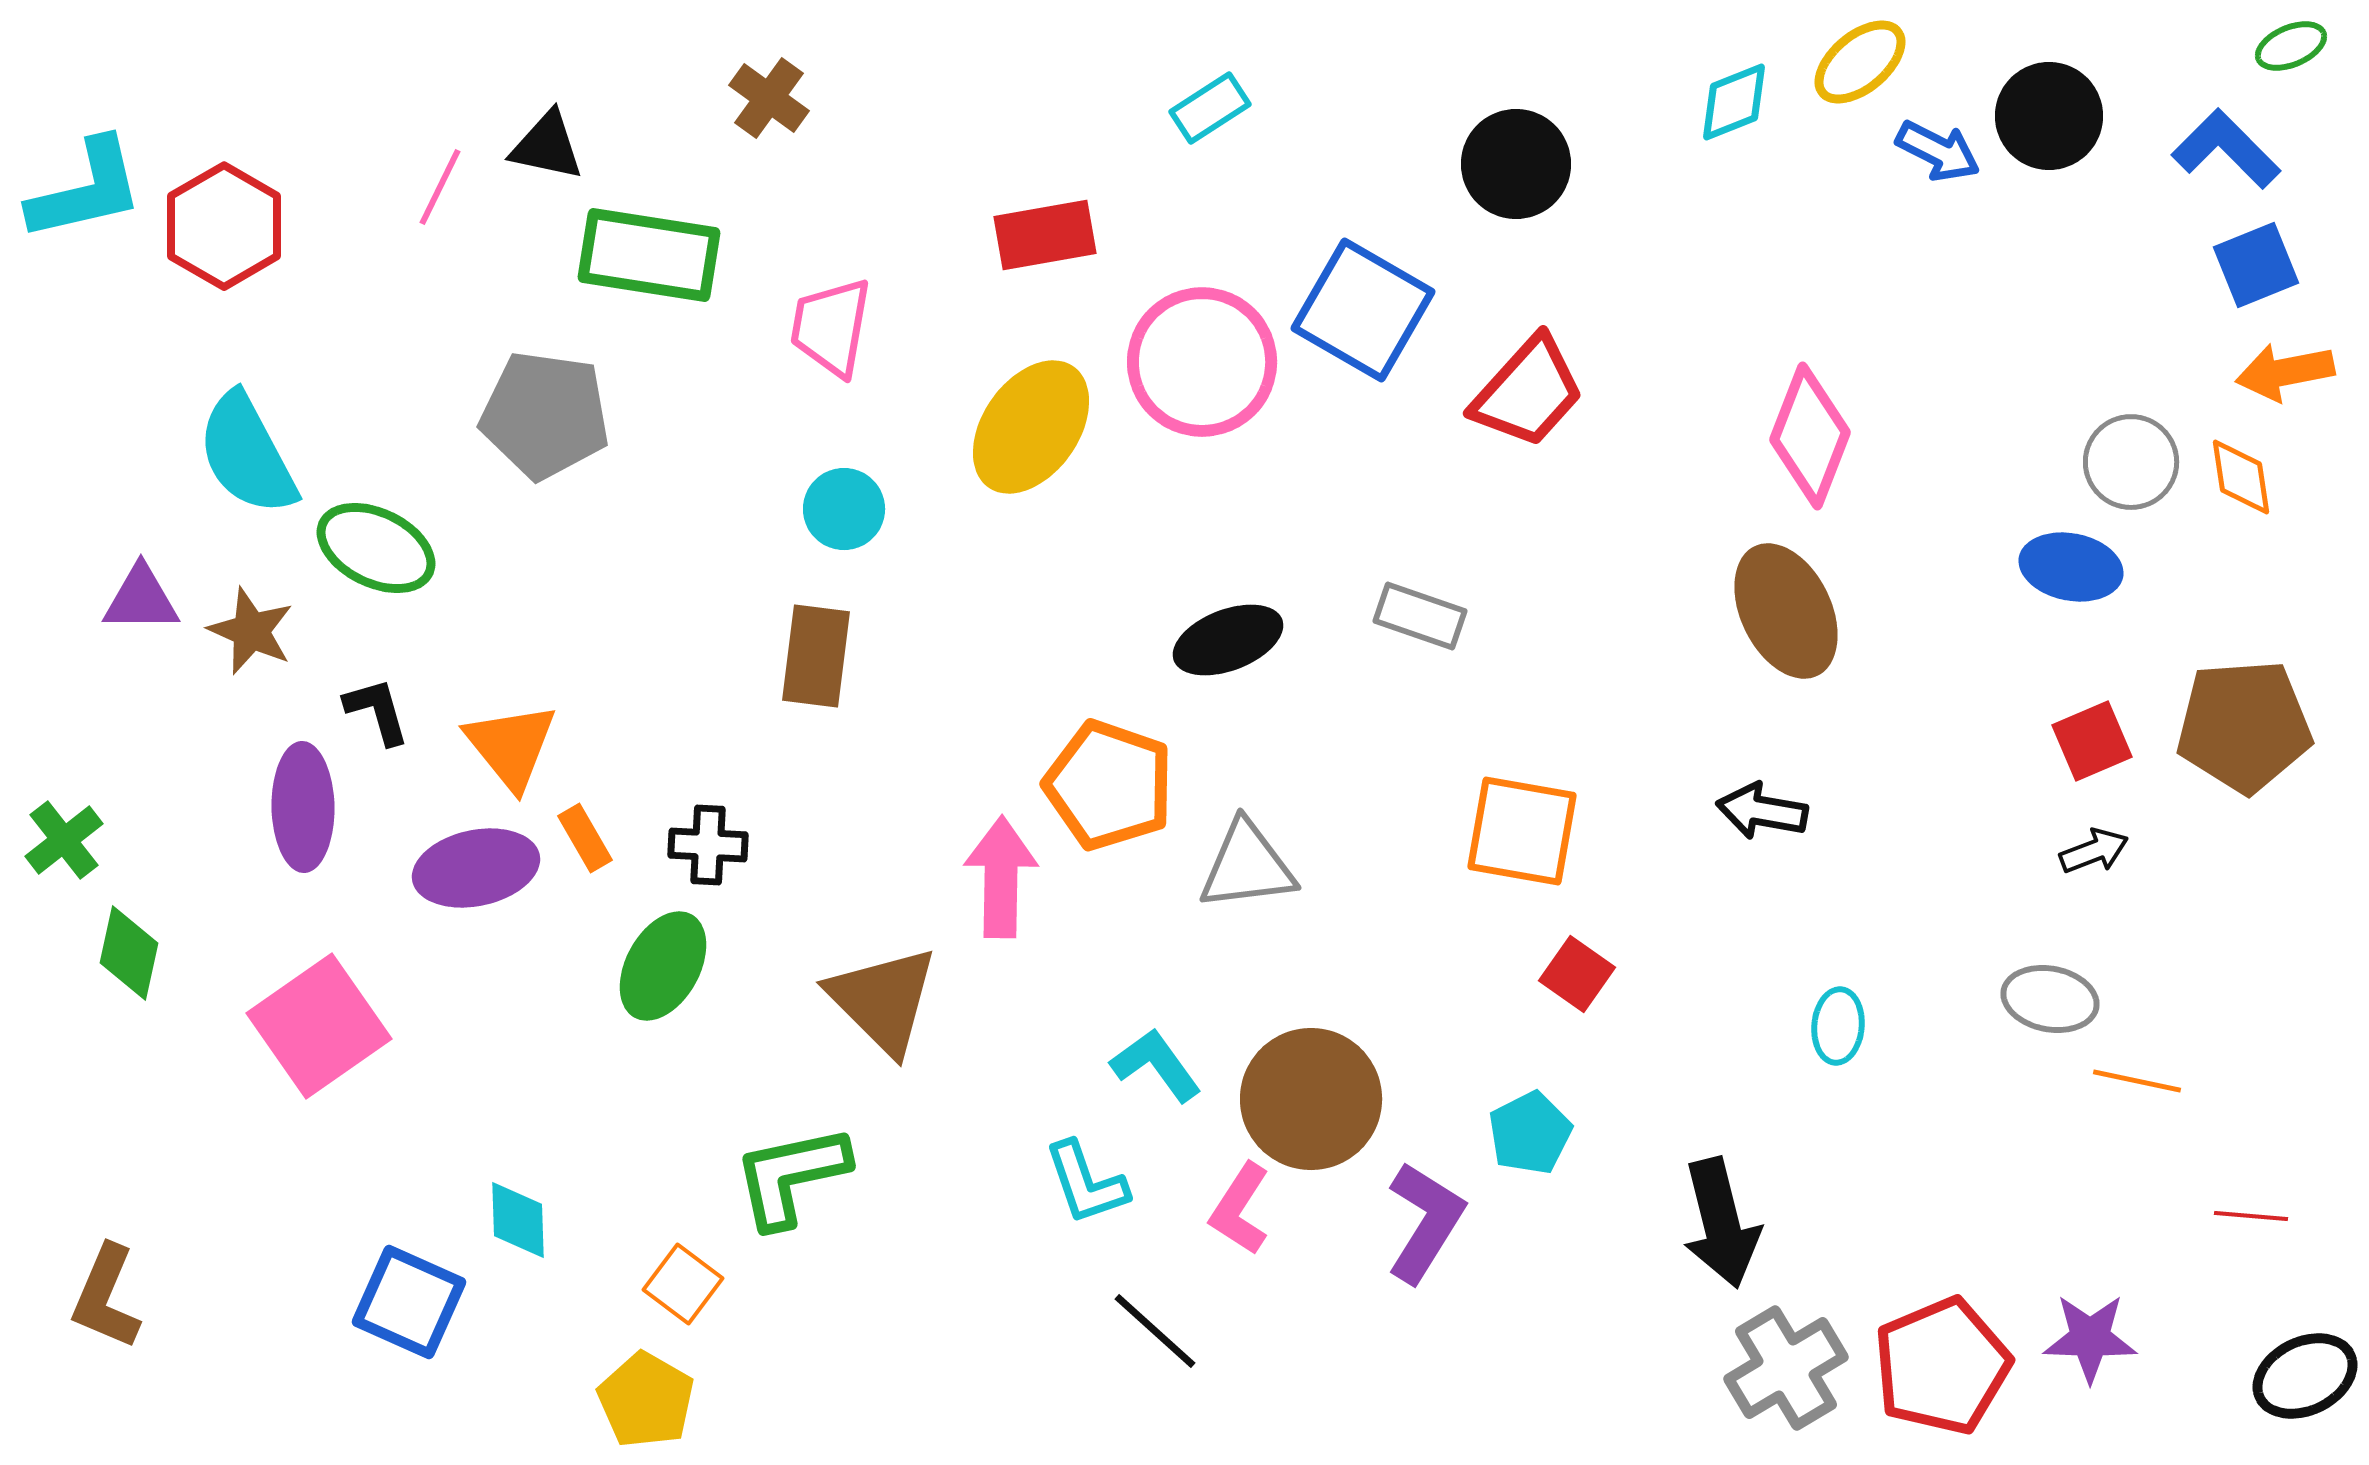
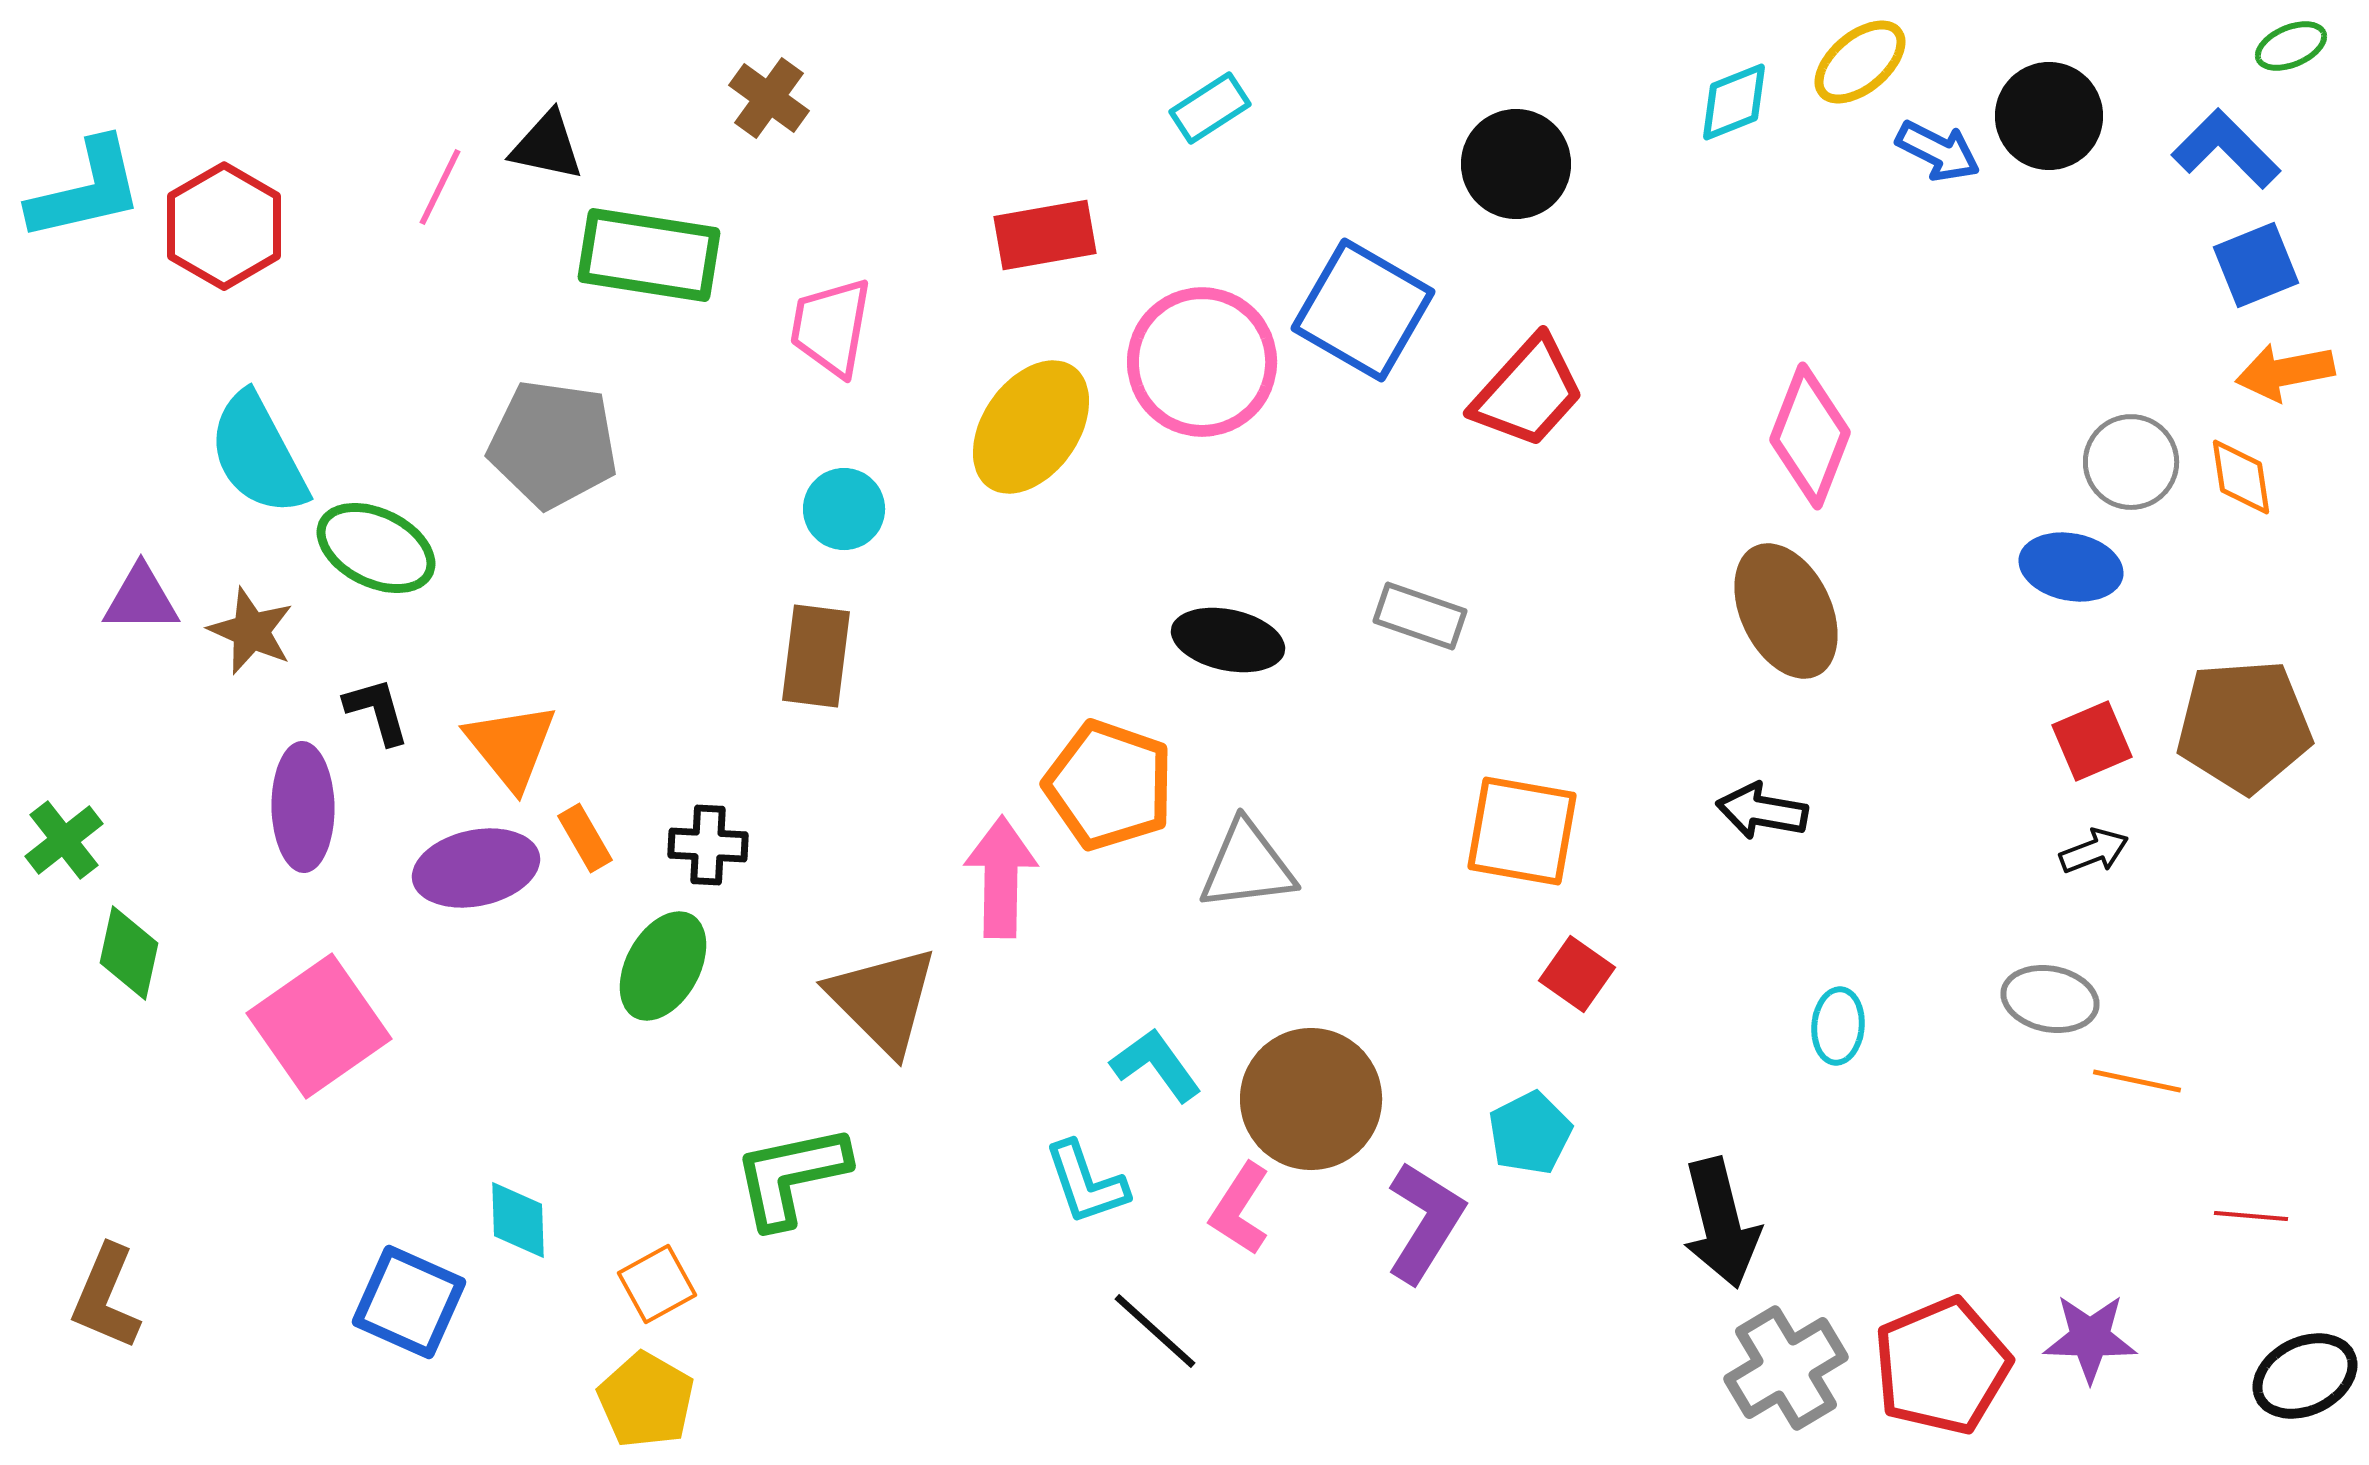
gray pentagon at (545, 415): moved 8 px right, 29 px down
cyan semicircle at (247, 454): moved 11 px right
black ellipse at (1228, 640): rotated 33 degrees clockwise
orange square at (683, 1284): moved 26 px left; rotated 24 degrees clockwise
